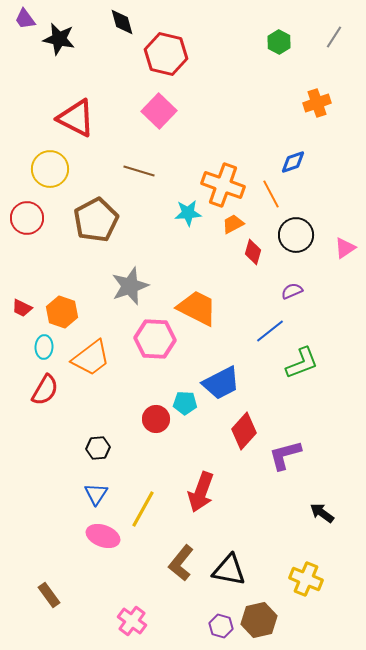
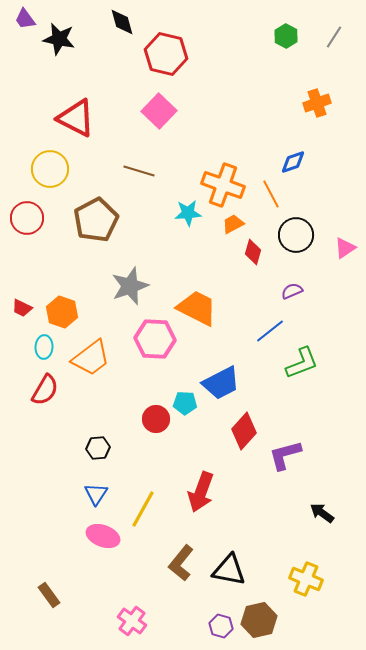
green hexagon at (279, 42): moved 7 px right, 6 px up
